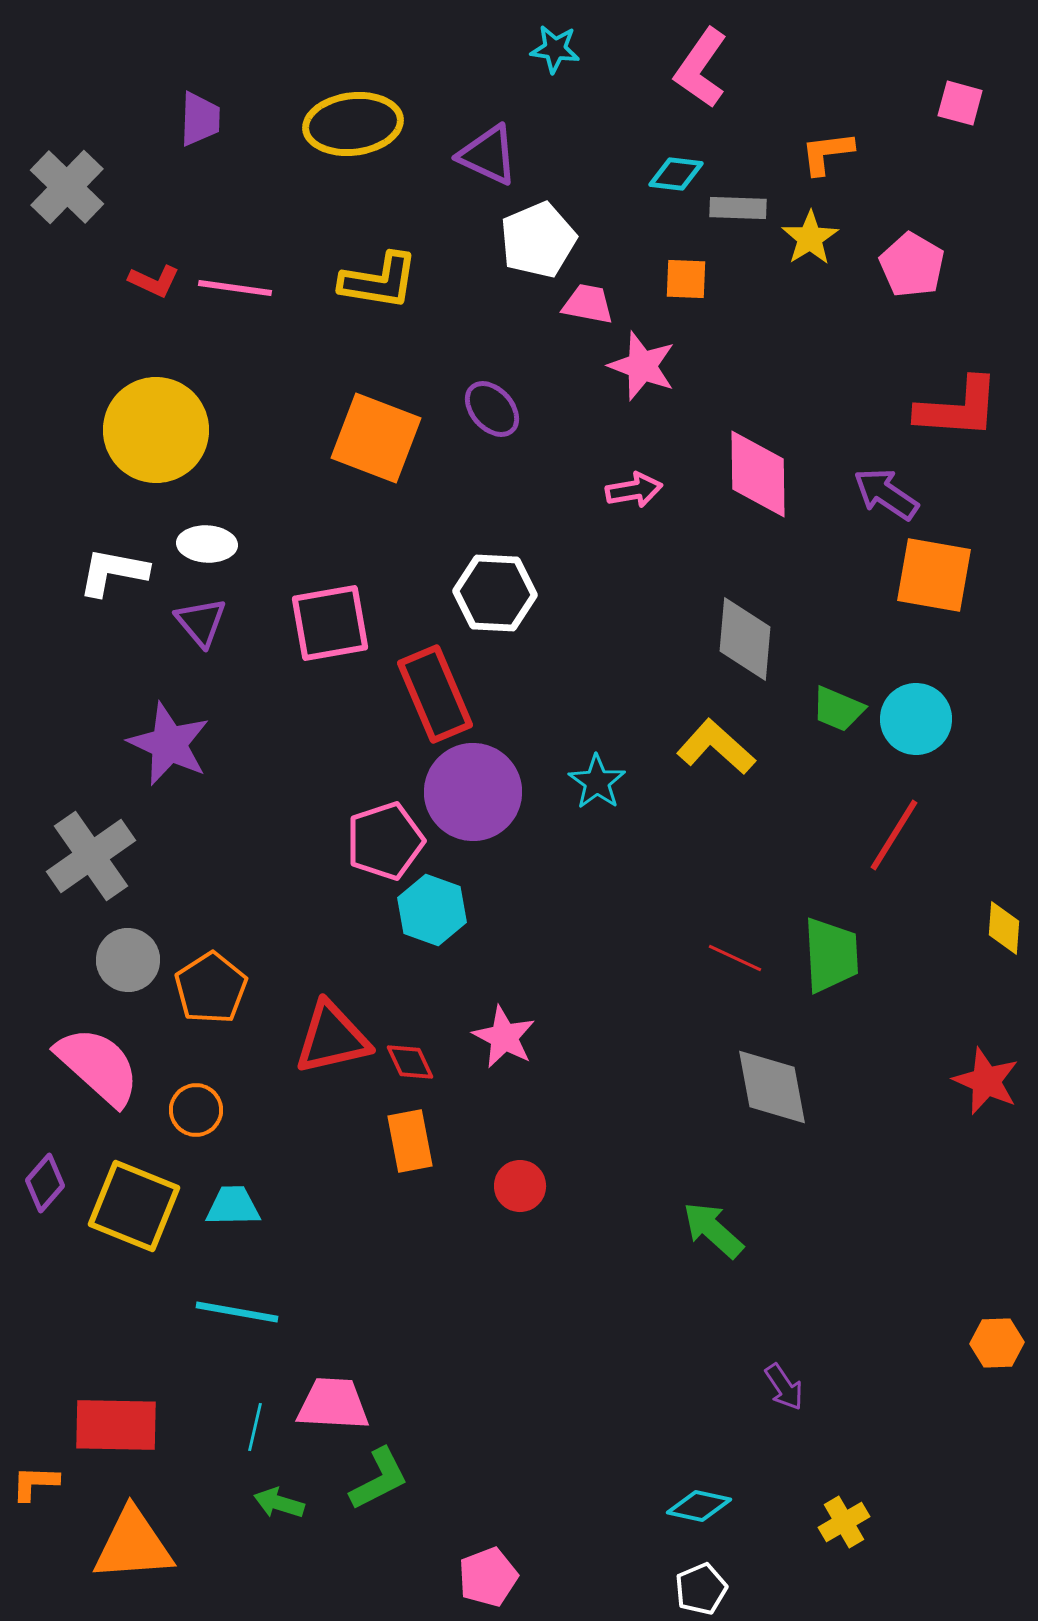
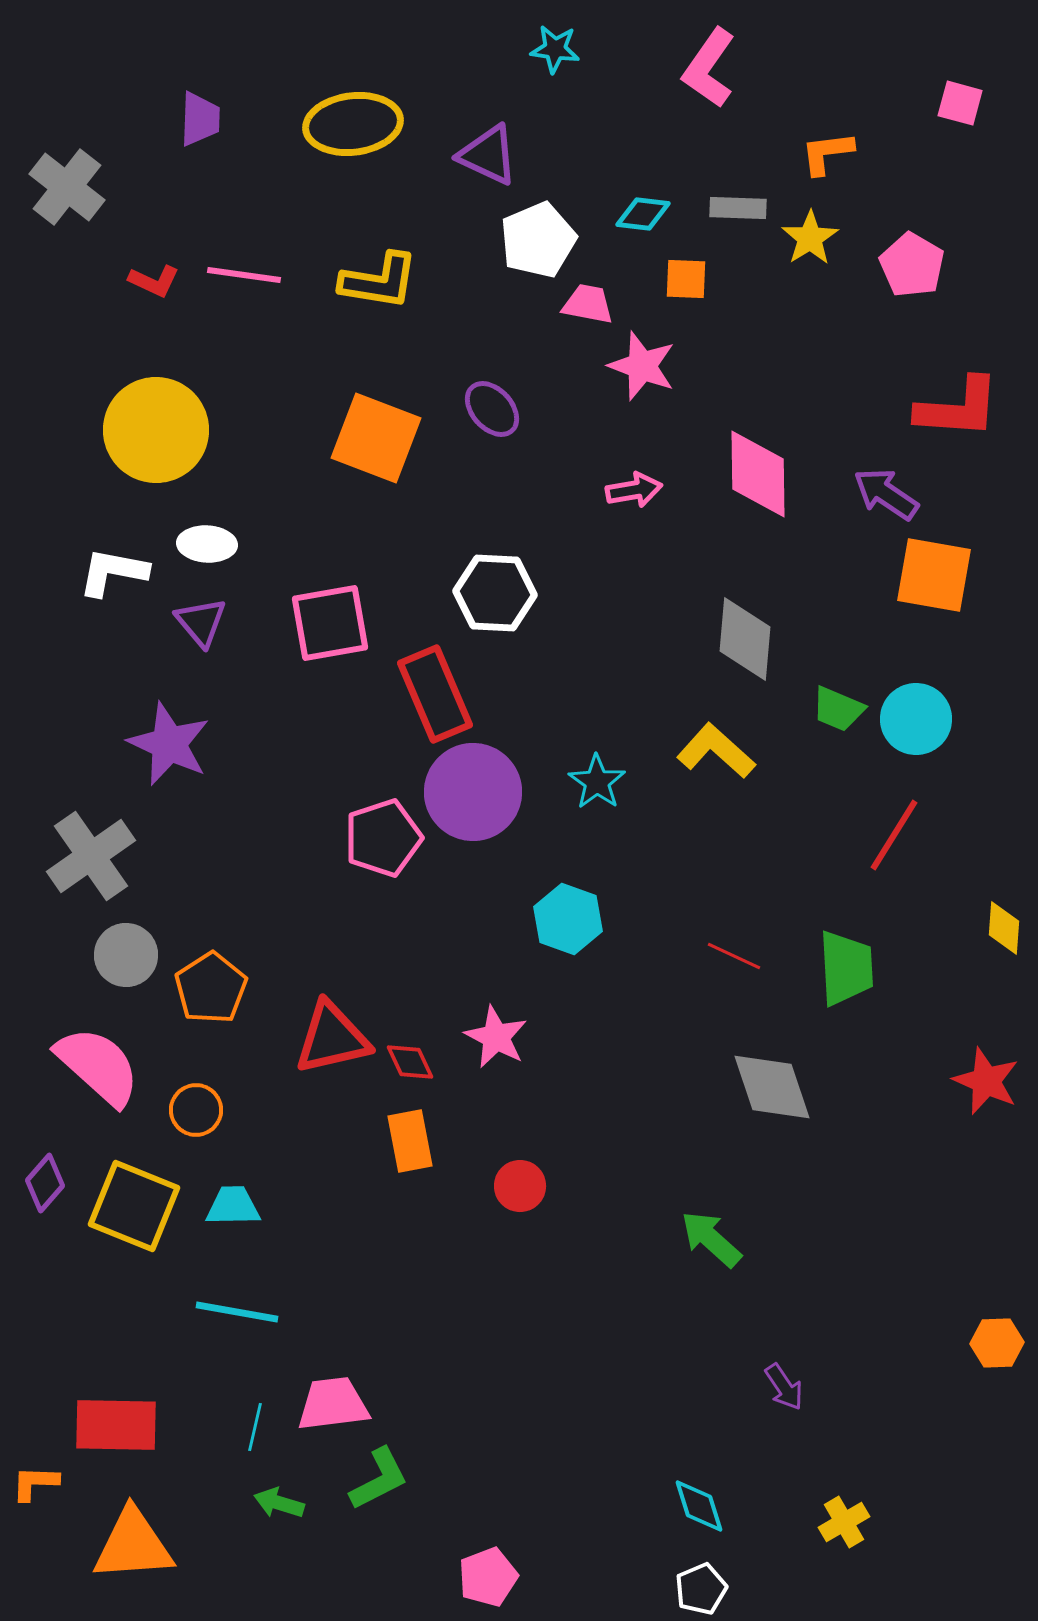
pink L-shape at (701, 68): moved 8 px right
cyan diamond at (676, 174): moved 33 px left, 40 px down
gray cross at (67, 187): rotated 6 degrees counterclockwise
pink line at (235, 288): moved 9 px right, 13 px up
yellow L-shape at (716, 747): moved 4 px down
pink pentagon at (385, 841): moved 2 px left, 3 px up
cyan hexagon at (432, 910): moved 136 px right, 9 px down
green trapezoid at (831, 955): moved 15 px right, 13 px down
red line at (735, 958): moved 1 px left, 2 px up
gray circle at (128, 960): moved 2 px left, 5 px up
pink star at (504, 1037): moved 8 px left
gray diamond at (772, 1087): rotated 8 degrees counterclockwise
green arrow at (713, 1230): moved 2 px left, 9 px down
pink trapezoid at (333, 1404): rotated 10 degrees counterclockwise
cyan diamond at (699, 1506): rotated 60 degrees clockwise
